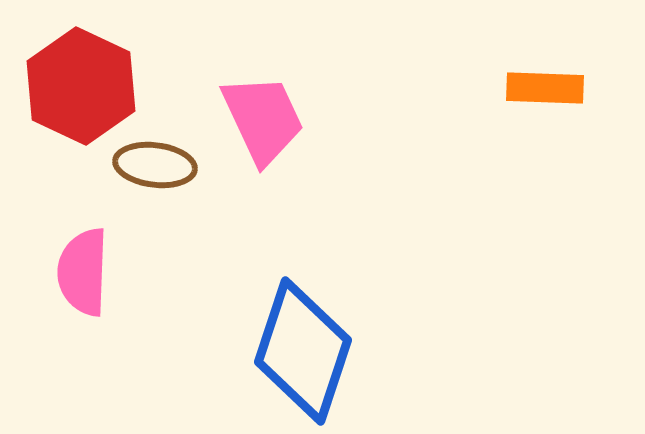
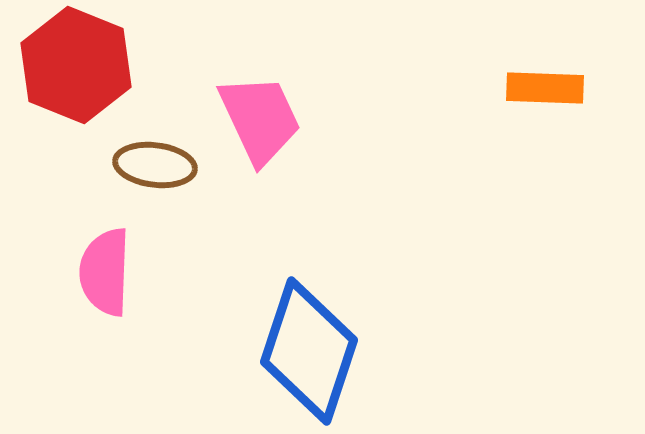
red hexagon: moved 5 px left, 21 px up; rotated 3 degrees counterclockwise
pink trapezoid: moved 3 px left
pink semicircle: moved 22 px right
blue diamond: moved 6 px right
